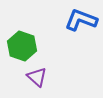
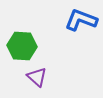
green hexagon: rotated 16 degrees counterclockwise
